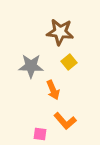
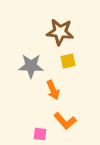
yellow square: moved 1 px left, 1 px up; rotated 28 degrees clockwise
